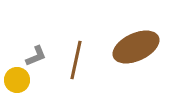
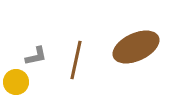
gray L-shape: rotated 10 degrees clockwise
yellow circle: moved 1 px left, 2 px down
